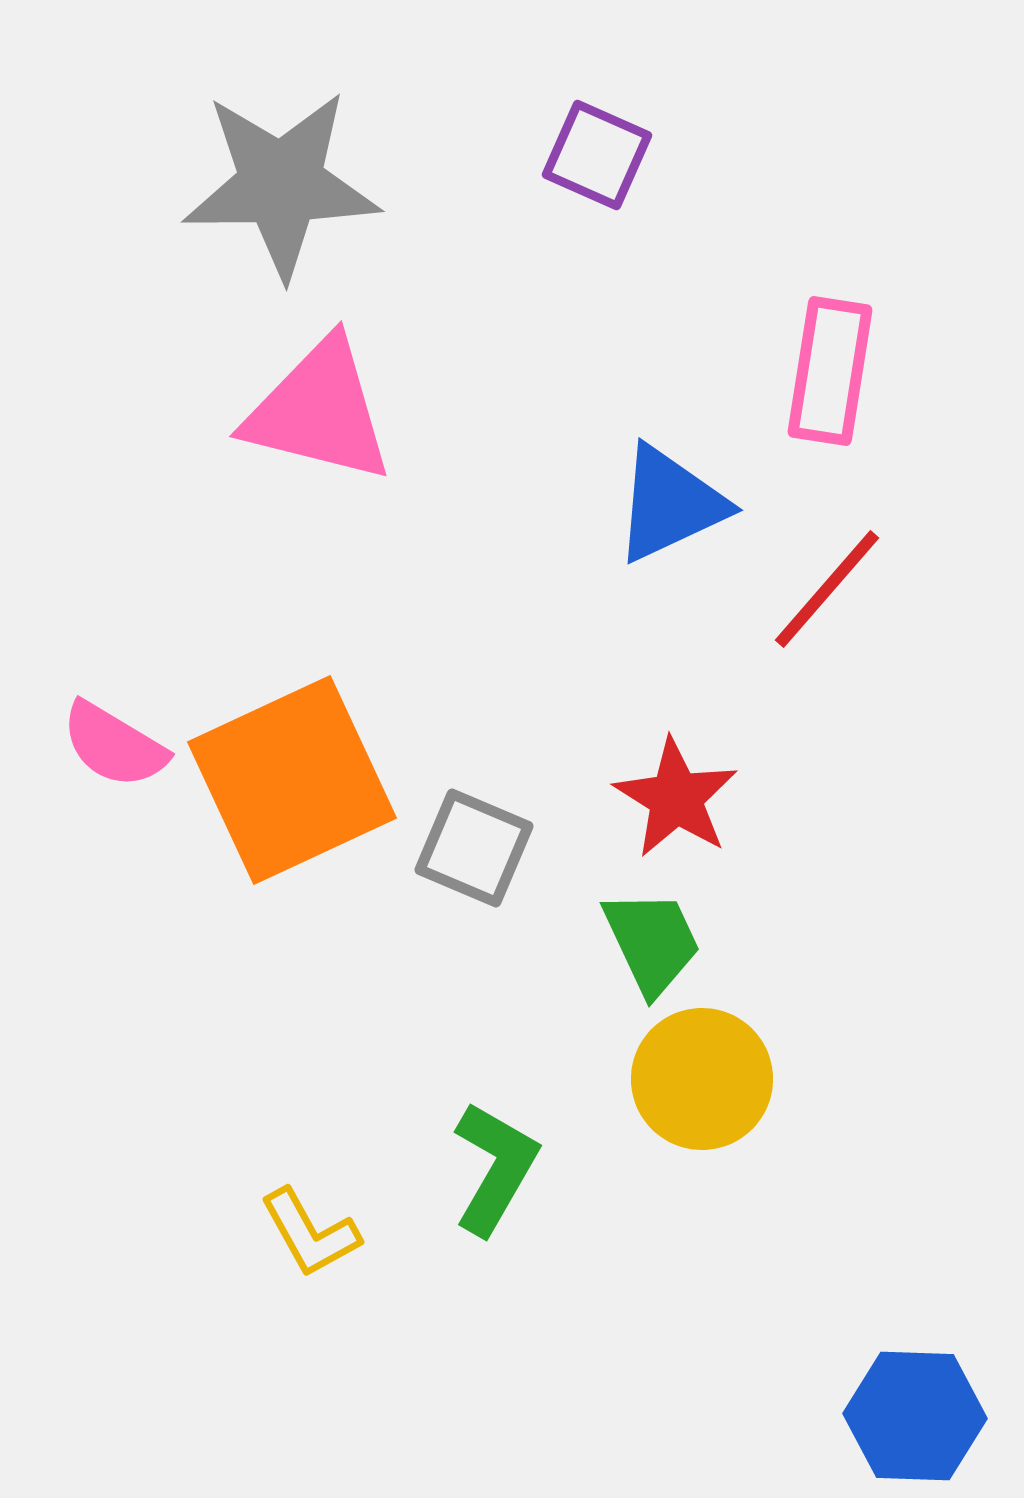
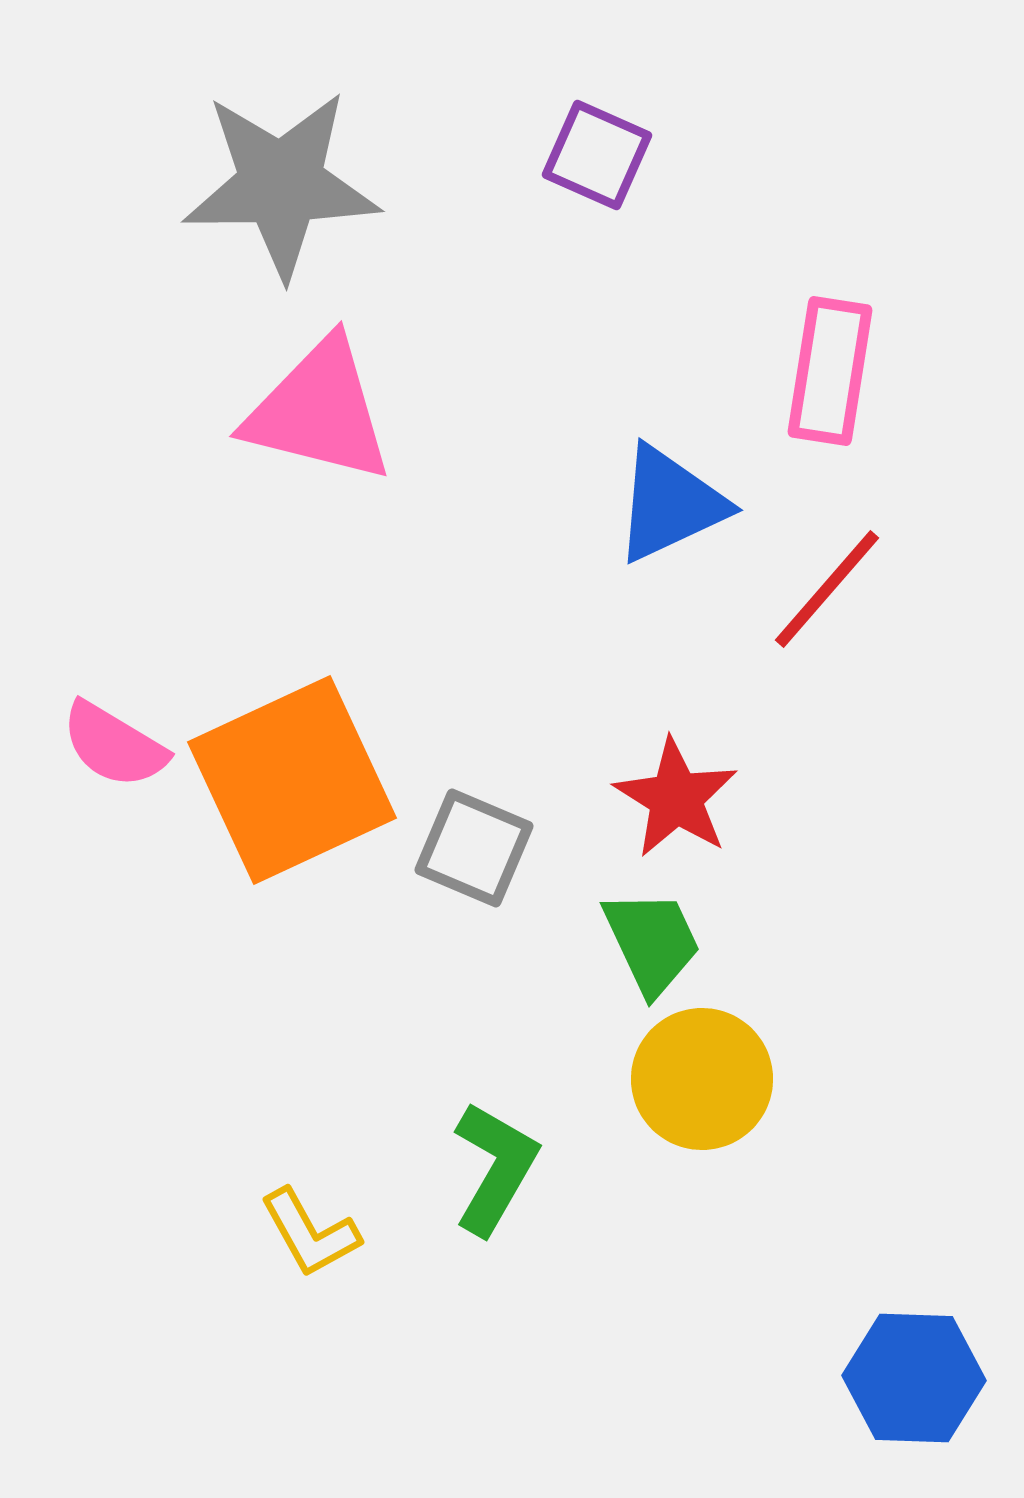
blue hexagon: moved 1 px left, 38 px up
